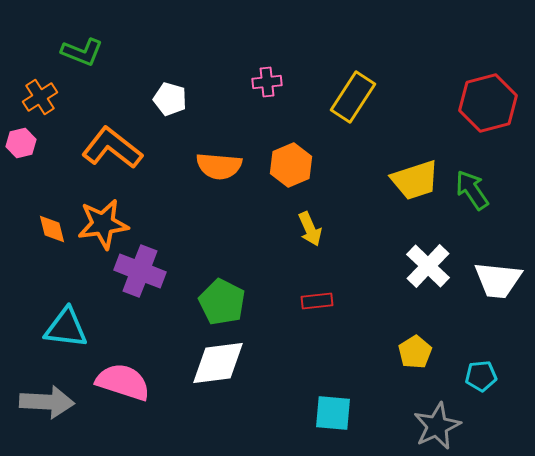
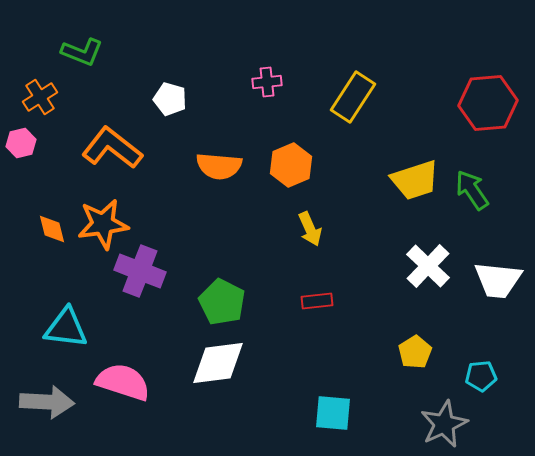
red hexagon: rotated 10 degrees clockwise
gray star: moved 7 px right, 2 px up
